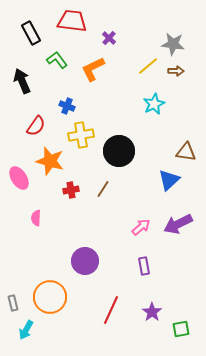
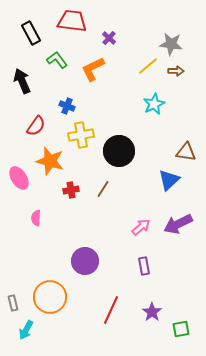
gray star: moved 2 px left
